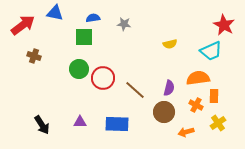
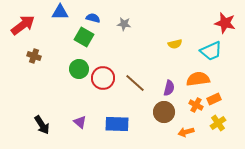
blue triangle: moved 5 px right, 1 px up; rotated 12 degrees counterclockwise
blue semicircle: rotated 24 degrees clockwise
red star: moved 1 px right, 2 px up; rotated 15 degrees counterclockwise
green square: rotated 30 degrees clockwise
yellow semicircle: moved 5 px right
orange semicircle: moved 1 px down
brown line: moved 7 px up
orange rectangle: moved 3 px down; rotated 64 degrees clockwise
purple triangle: rotated 40 degrees clockwise
